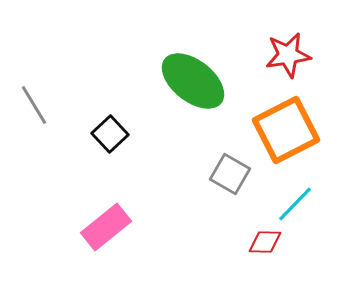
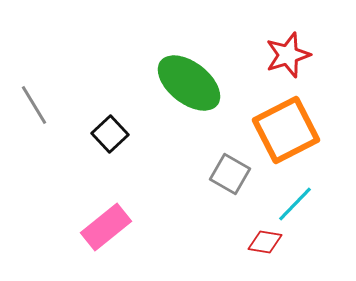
red star: rotated 9 degrees counterclockwise
green ellipse: moved 4 px left, 2 px down
red diamond: rotated 8 degrees clockwise
